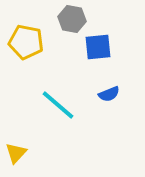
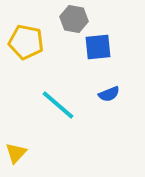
gray hexagon: moved 2 px right
